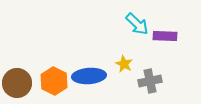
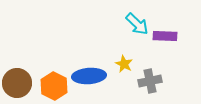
orange hexagon: moved 5 px down
